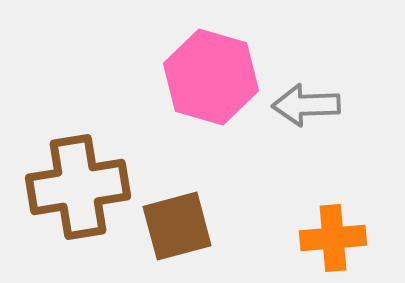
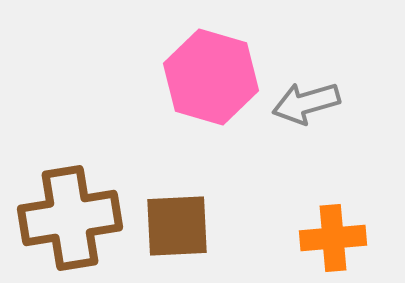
gray arrow: moved 2 px up; rotated 14 degrees counterclockwise
brown cross: moved 8 px left, 31 px down
brown square: rotated 12 degrees clockwise
